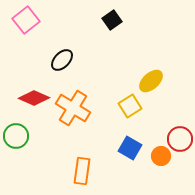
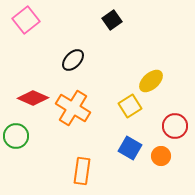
black ellipse: moved 11 px right
red diamond: moved 1 px left
red circle: moved 5 px left, 13 px up
